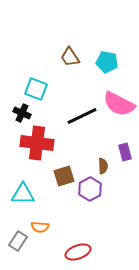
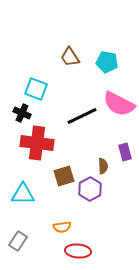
orange semicircle: moved 22 px right; rotated 12 degrees counterclockwise
red ellipse: moved 1 px up; rotated 25 degrees clockwise
